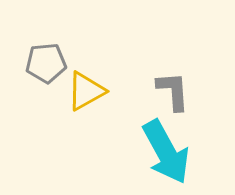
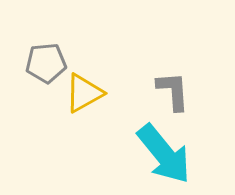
yellow triangle: moved 2 px left, 2 px down
cyan arrow: moved 2 px left, 2 px down; rotated 10 degrees counterclockwise
